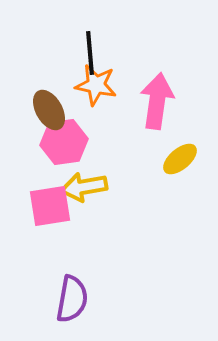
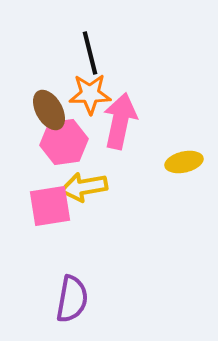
black line: rotated 9 degrees counterclockwise
orange star: moved 6 px left, 9 px down; rotated 12 degrees counterclockwise
pink arrow: moved 37 px left, 20 px down; rotated 4 degrees clockwise
yellow ellipse: moved 4 px right, 3 px down; rotated 27 degrees clockwise
